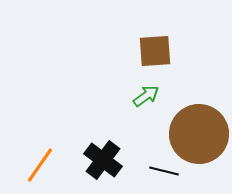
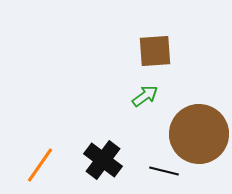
green arrow: moved 1 px left
